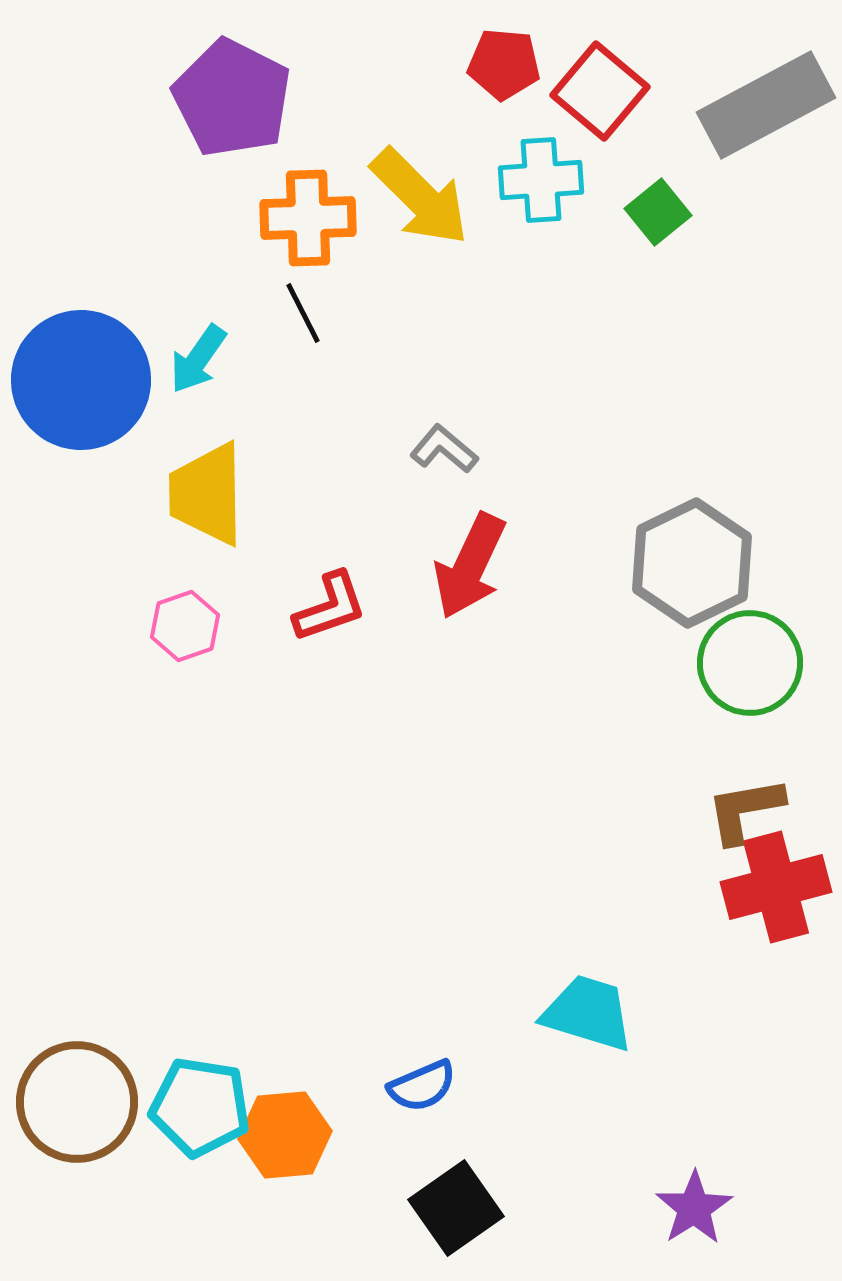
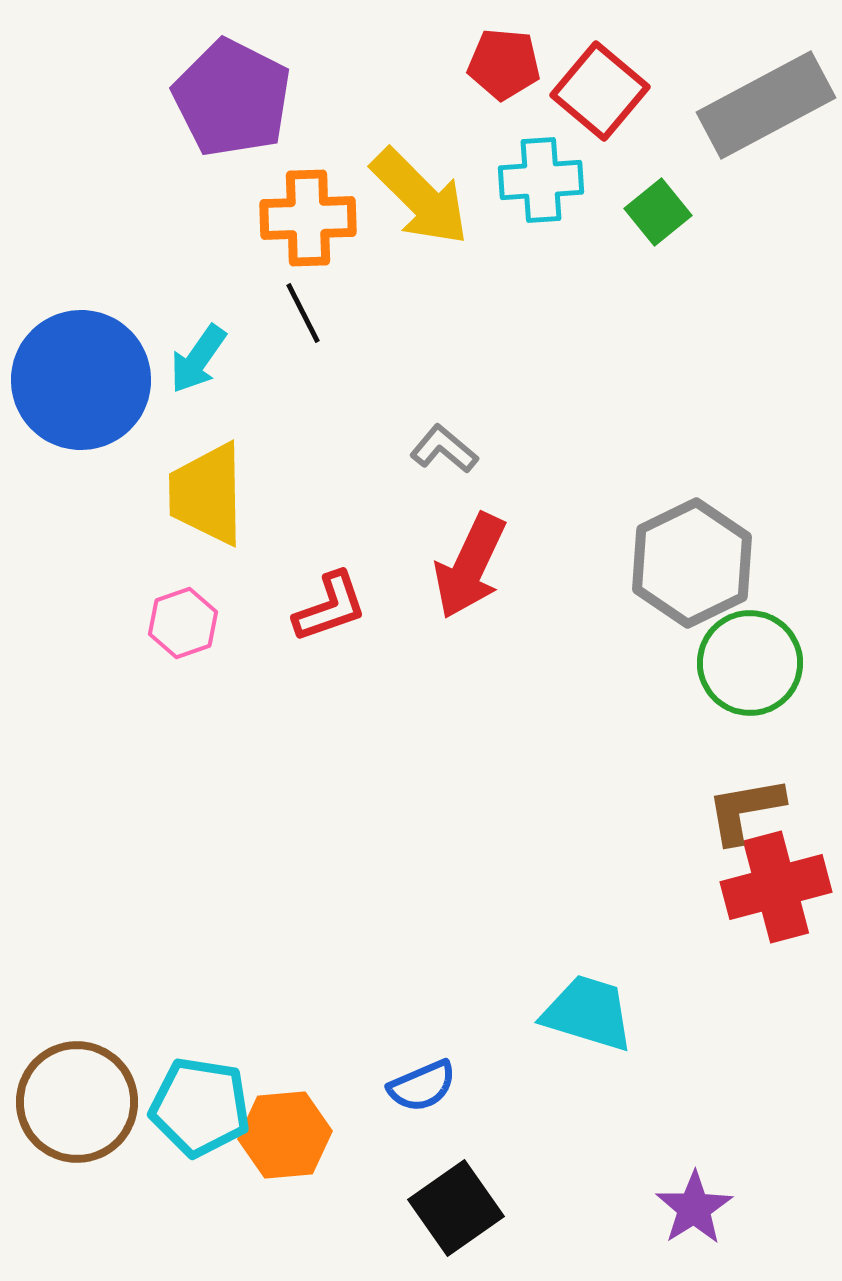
pink hexagon: moved 2 px left, 3 px up
